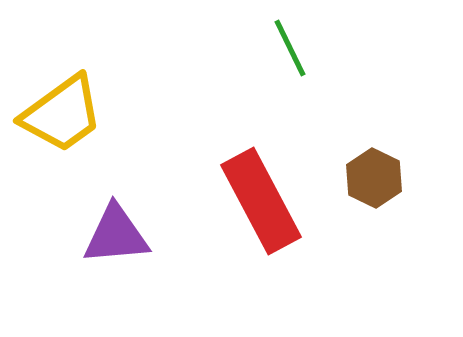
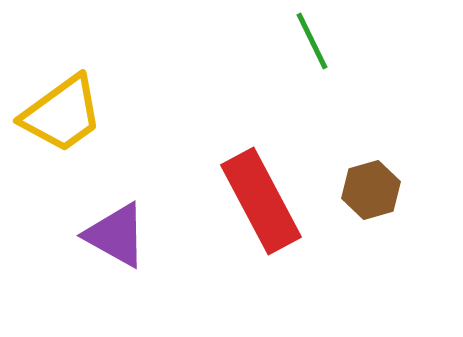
green line: moved 22 px right, 7 px up
brown hexagon: moved 3 px left, 12 px down; rotated 18 degrees clockwise
purple triangle: rotated 34 degrees clockwise
